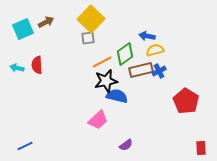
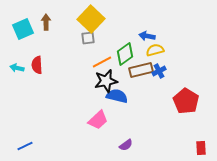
brown arrow: rotated 63 degrees counterclockwise
